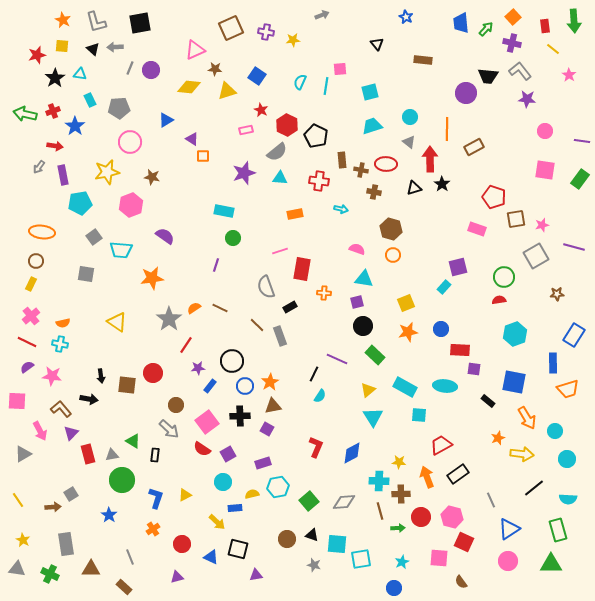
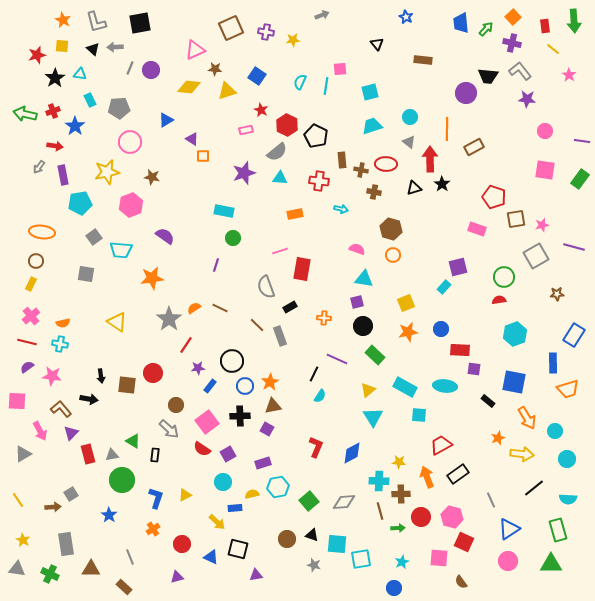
orange cross at (324, 293): moved 25 px down
red line at (27, 342): rotated 12 degrees counterclockwise
